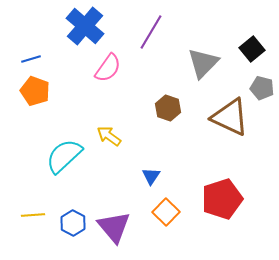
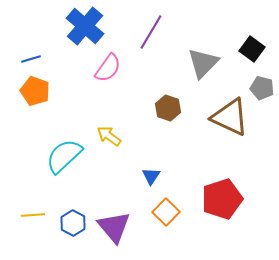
black square: rotated 15 degrees counterclockwise
